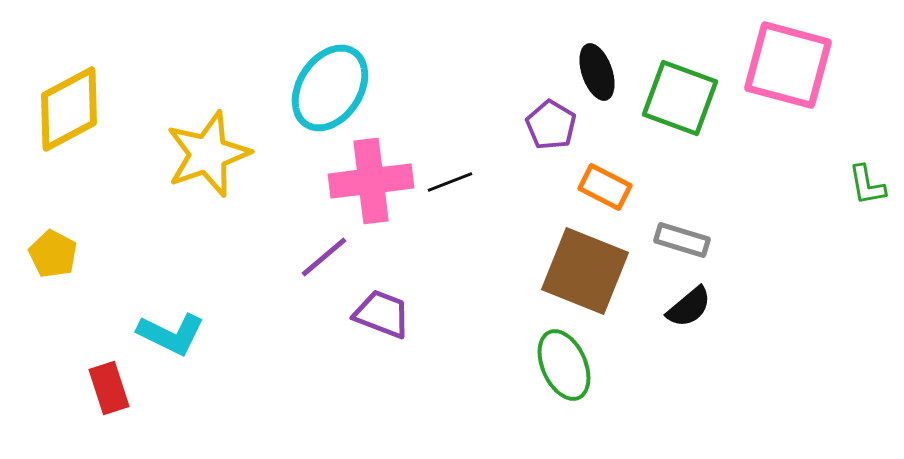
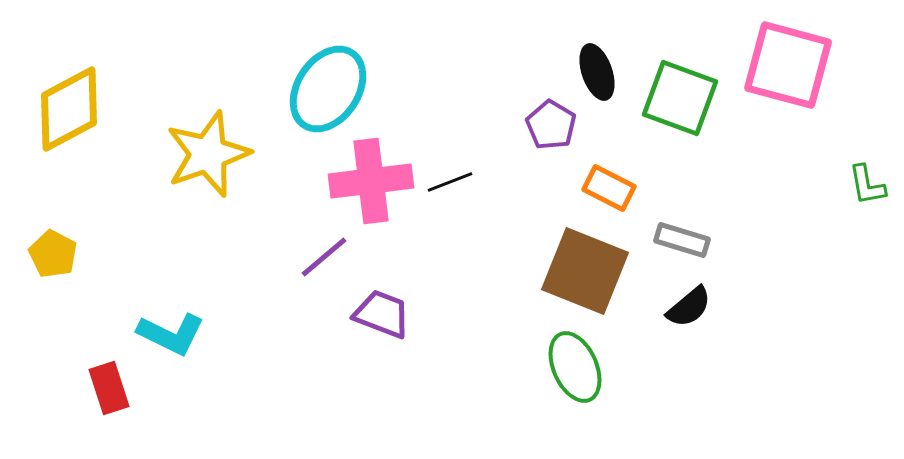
cyan ellipse: moved 2 px left, 1 px down
orange rectangle: moved 4 px right, 1 px down
green ellipse: moved 11 px right, 2 px down
